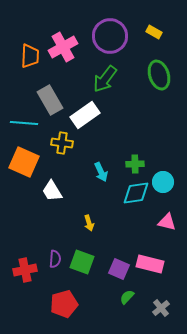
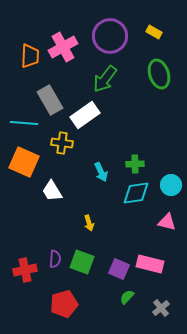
green ellipse: moved 1 px up
cyan circle: moved 8 px right, 3 px down
